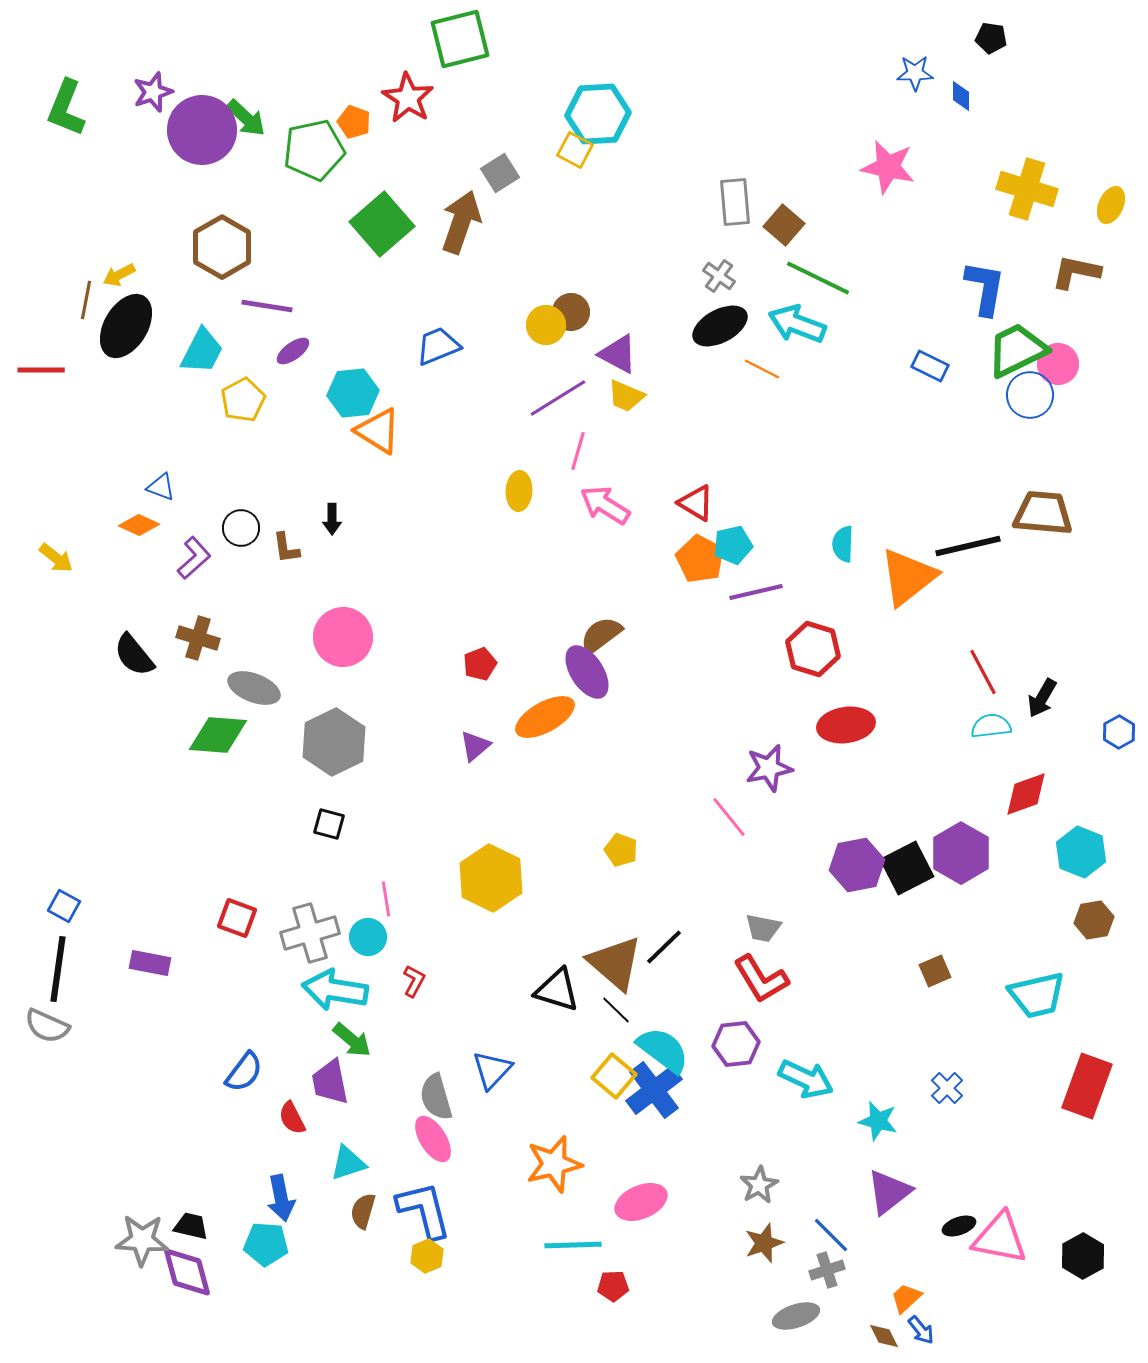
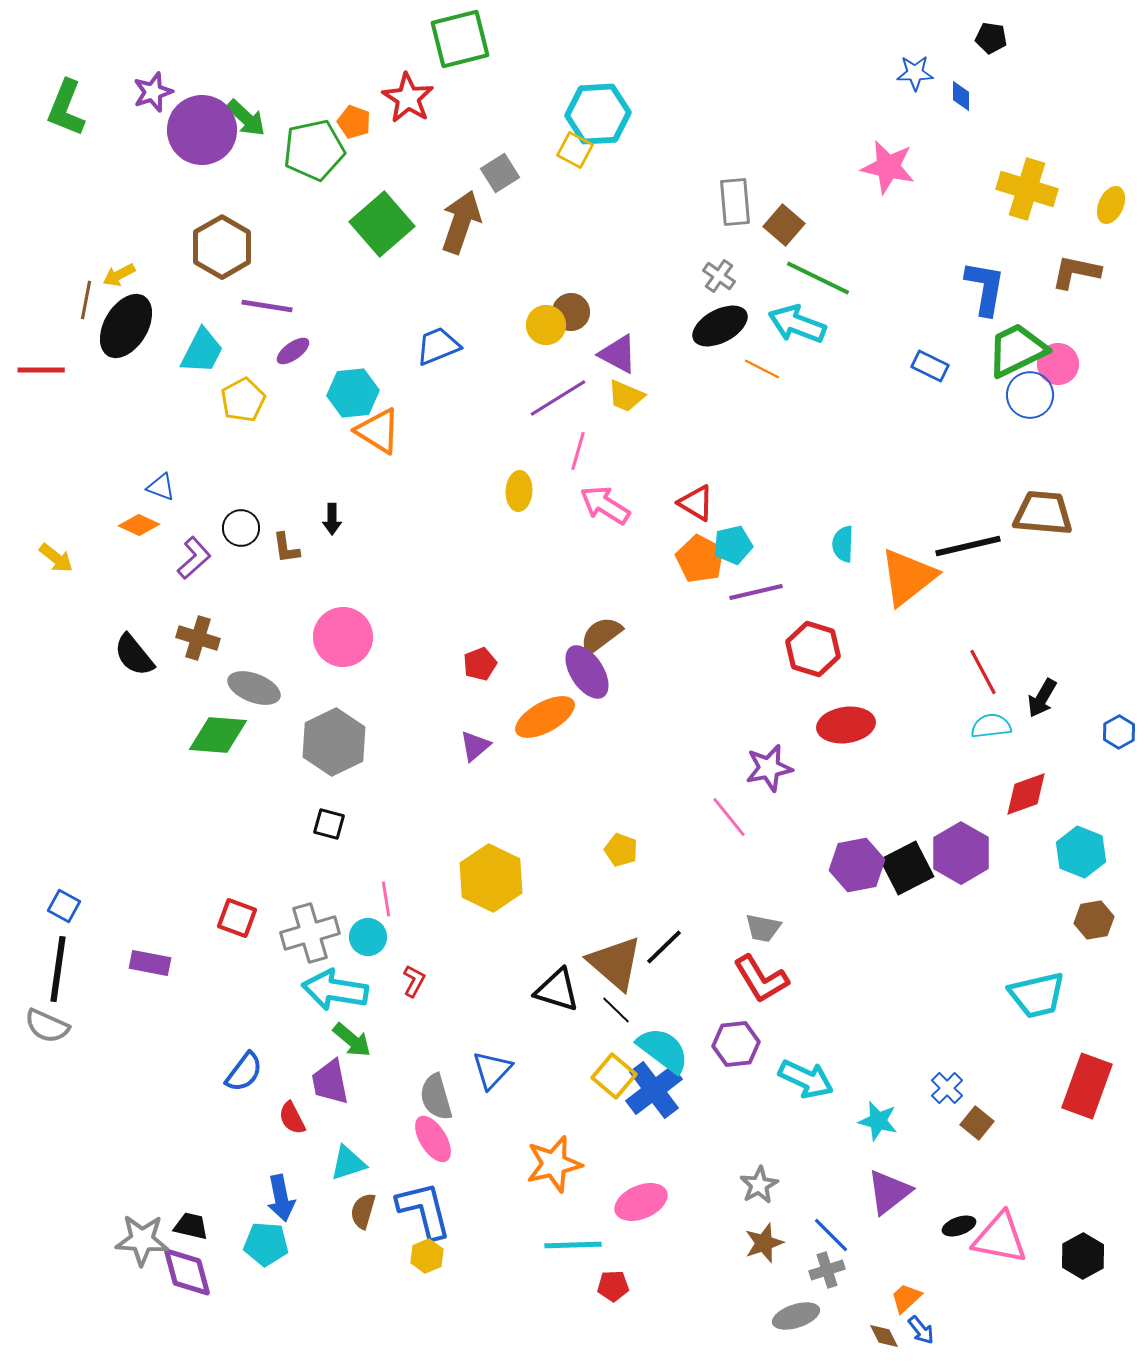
brown square at (935, 971): moved 42 px right, 152 px down; rotated 28 degrees counterclockwise
